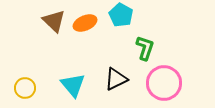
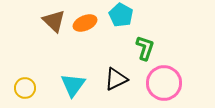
cyan triangle: rotated 16 degrees clockwise
